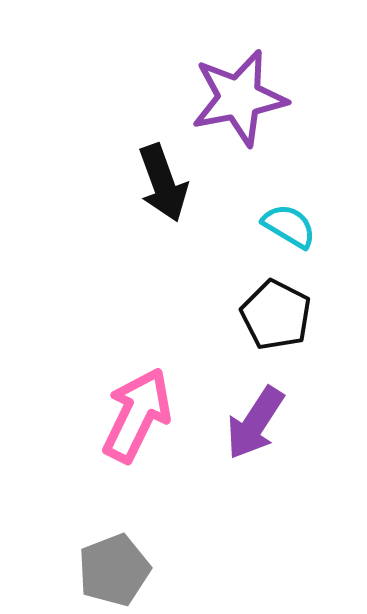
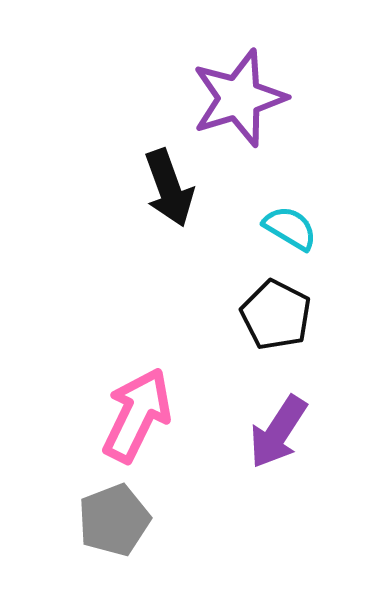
purple star: rotated 6 degrees counterclockwise
black arrow: moved 6 px right, 5 px down
cyan semicircle: moved 1 px right, 2 px down
purple arrow: moved 23 px right, 9 px down
gray pentagon: moved 50 px up
